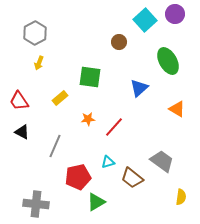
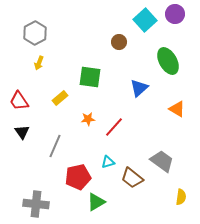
black triangle: rotated 28 degrees clockwise
